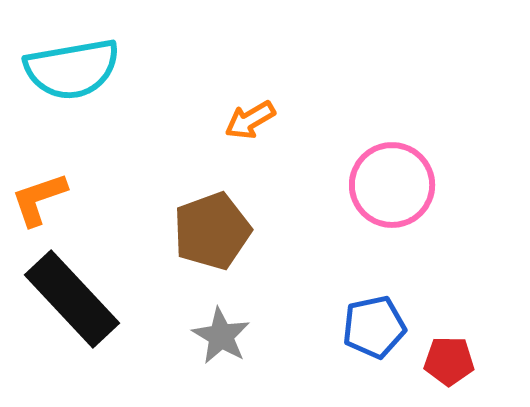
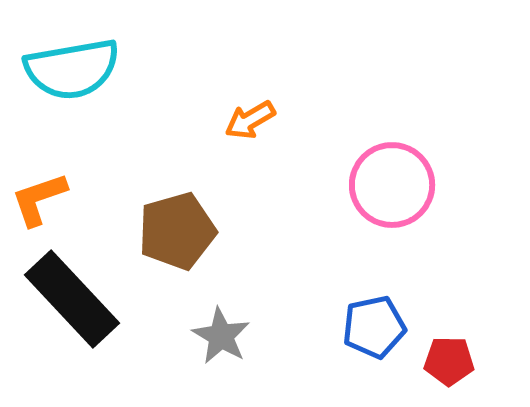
brown pentagon: moved 35 px left; rotated 4 degrees clockwise
